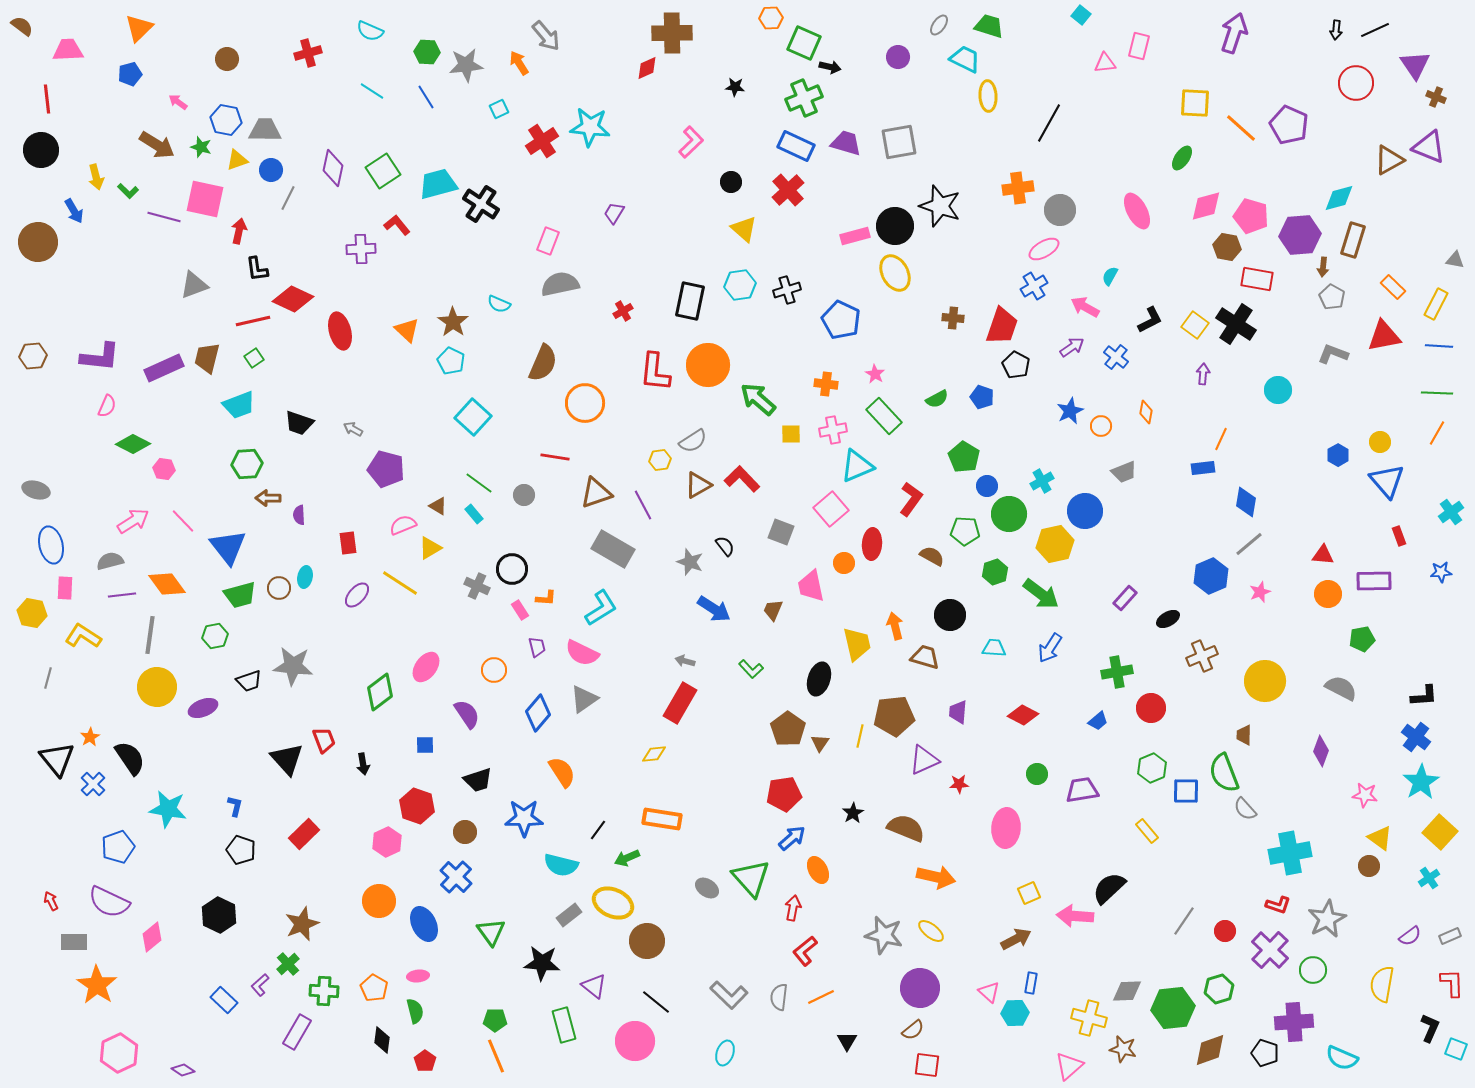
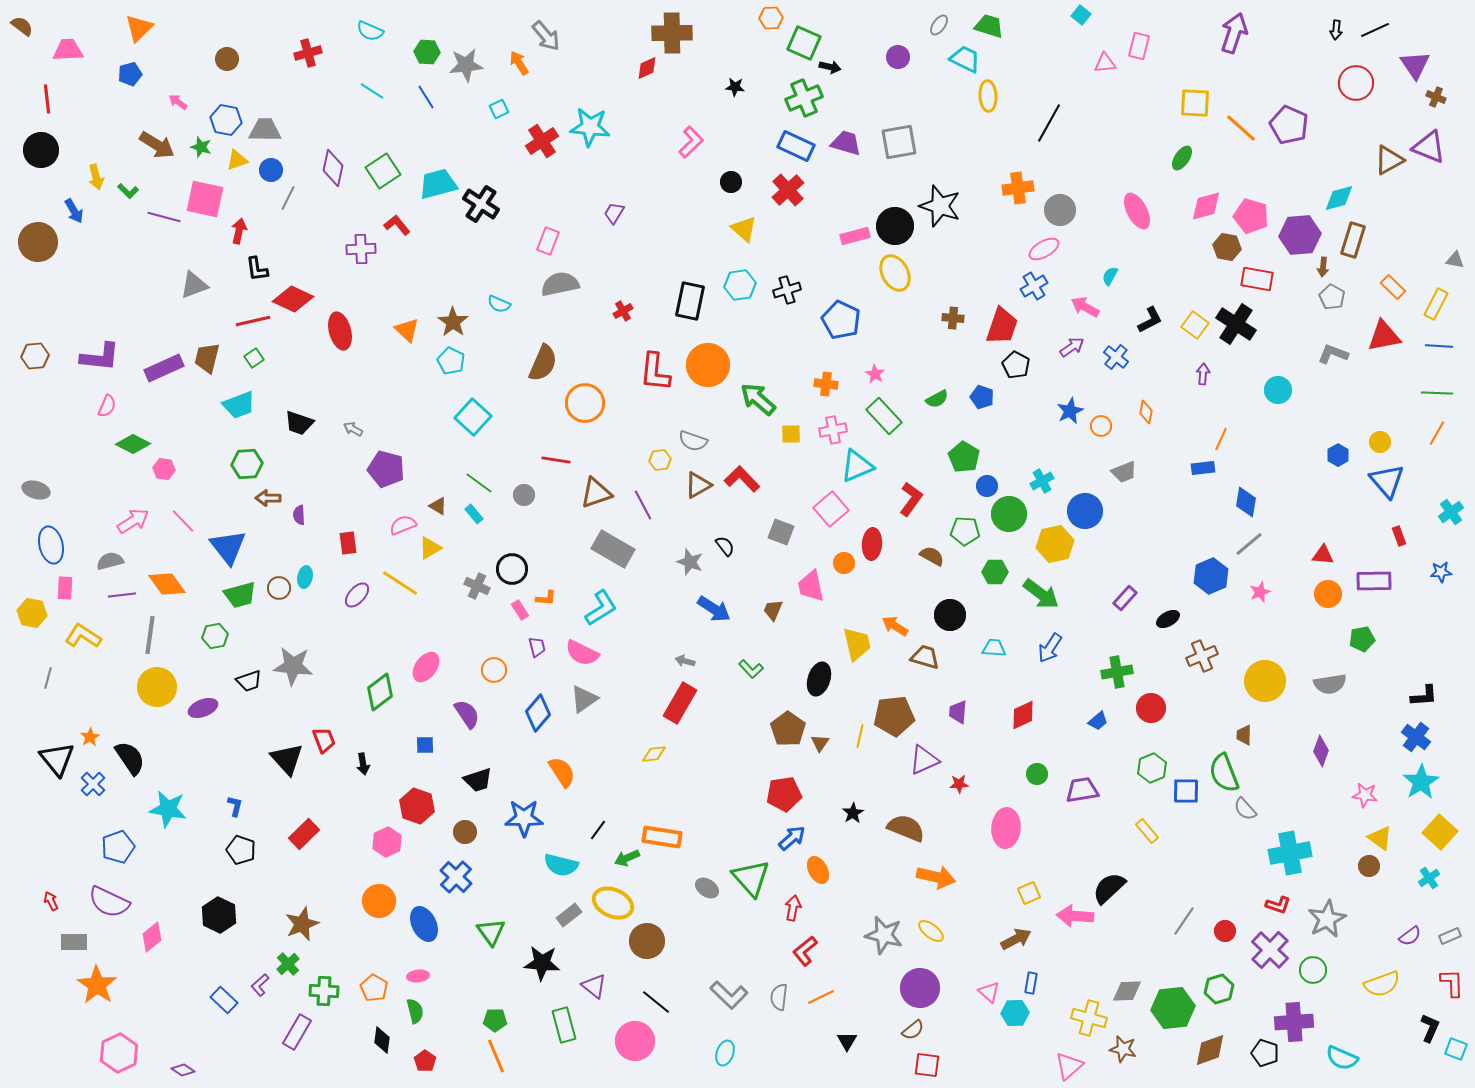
brown hexagon at (33, 356): moved 2 px right
gray semicircle at (693, 441): rotated 52 degrees clockwise
red line at (555, 457): moved 1 px right, 3 px down
green hexagon at (995, 572): rotated 20 degrees clockwise
orange arrow at (895, 626): rotated 44 degrees counterclockwise
gray semicircle at (1341, 688): moved 11 px left, 4 px up; rotated 144 degrees clockwise
red diamond at (1023, 715): rotated 52 degrees counterclockwise
orange rectangle at (662, 819): moved 18 px down
yellow semicircle at (1382, 984): rotated 120 degrees counterclockwise
